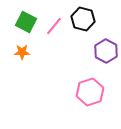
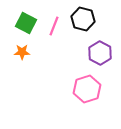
green square: moved 1 px down
pink line: rotated 18 degrees counterclockwise
purple hexagon: moved 6 px left, 2 px down
pink hexagon: moved 3 px left, 3 px up
